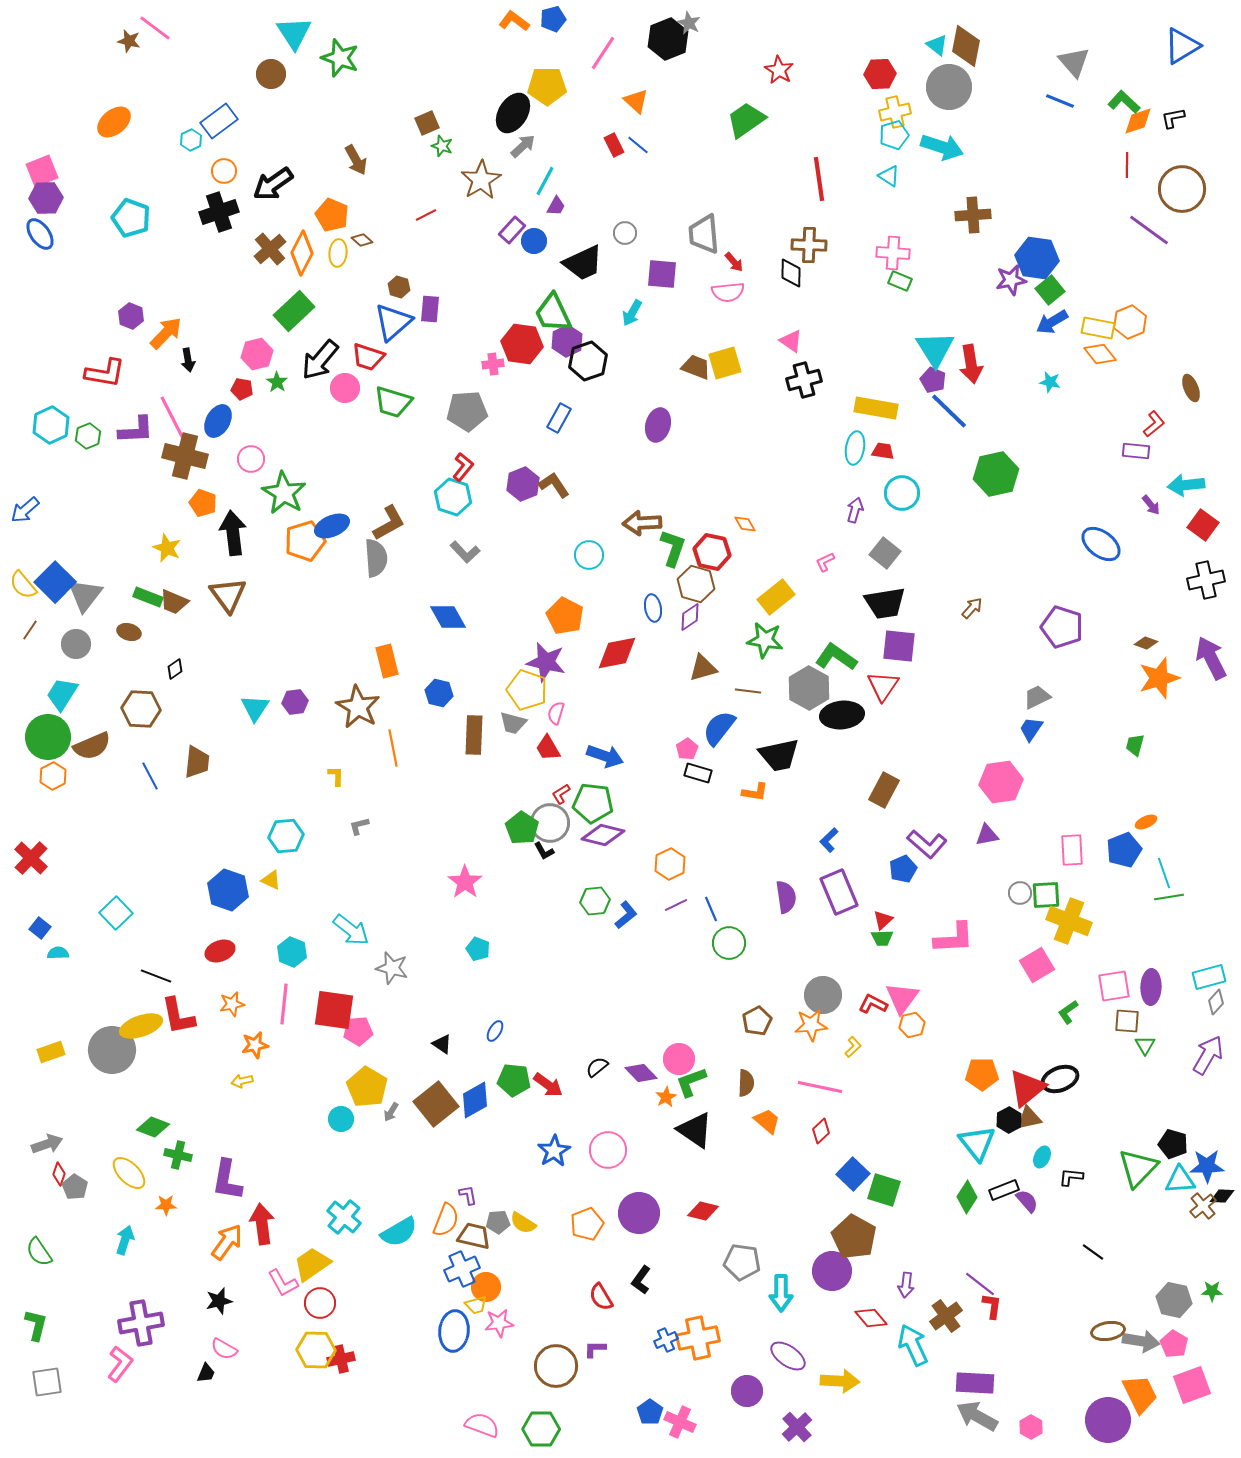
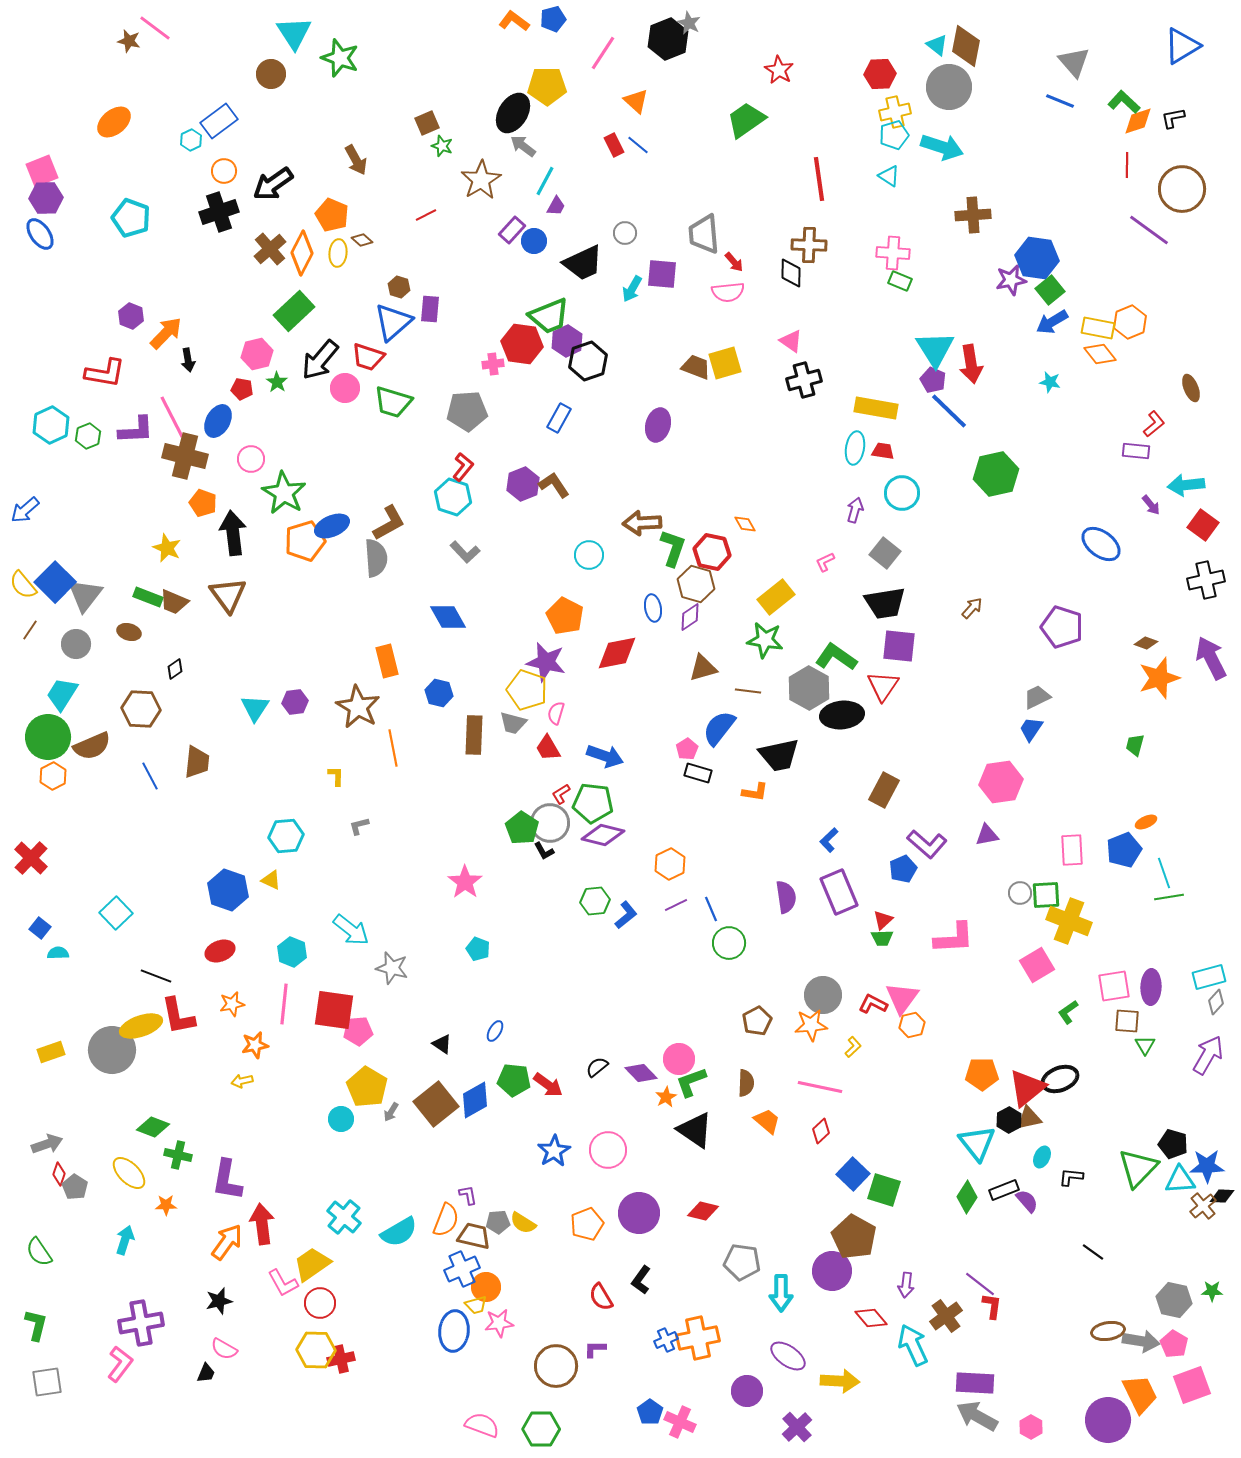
gray arrow at (523, 146): rotated 100 degrees counterclockwise
green trapezoid at (553, 313): moved 4 px left, 3 px down; rotated 87 degrees counterclockwise
cyan arrow at (632, 313): moved 24 px up
